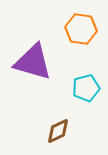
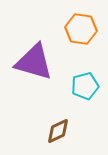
purple triangle: moved 1 px right
cyan pentagon: moved 1 px left, 2 px up
